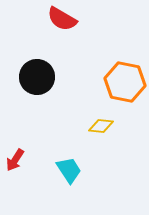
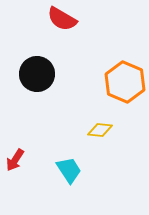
black circle: moved 3 px up
orange hexagon: rotated 12 degrees clockwise
yellow diamond: moved 1 px left, 4 px down
